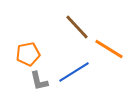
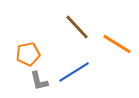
orange line: moved 8 px right, 5 px up
